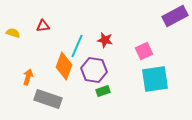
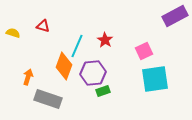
red triangle: rotated 24 degrees clockwise
red star: rotated 21 degrees clockwise
purple hexagon: moved 1 px left, 3 px down; rotated 15 degrees counterclockwise
